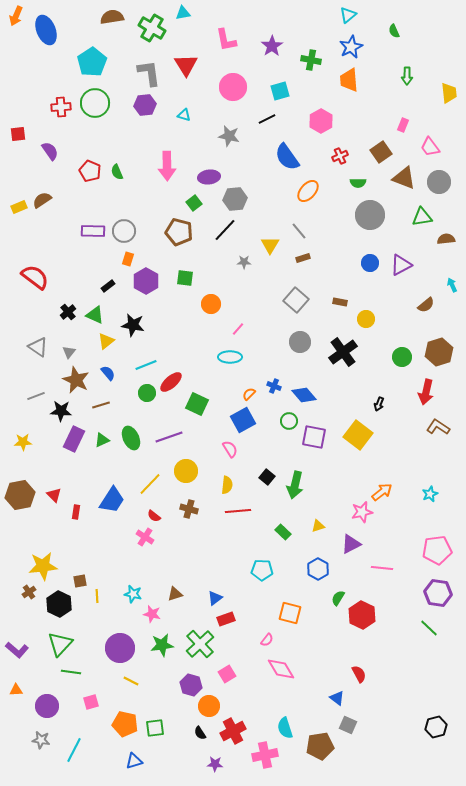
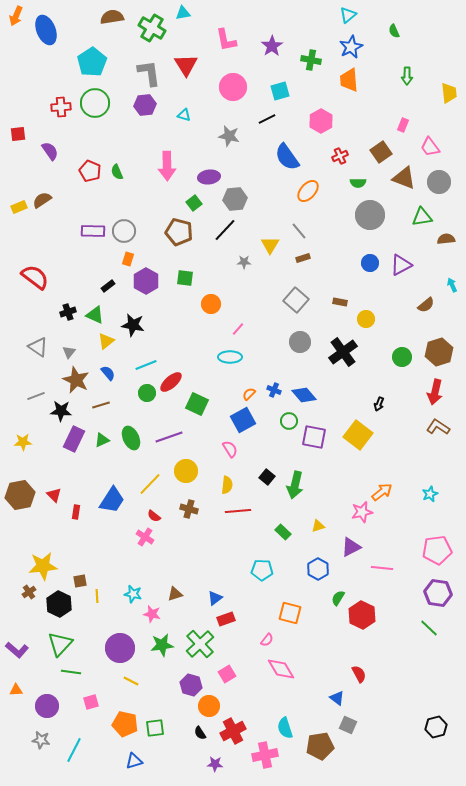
black cross at (68, 312): rotated 21 degrees clockwise
blue cross at (274, 386): moved 4 px down
red arrow at (426, 392): moved 9 px right
purple triangle at (351, 544): moved 3 px down
